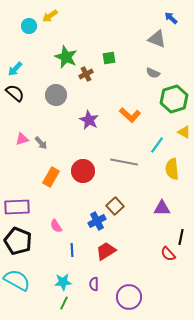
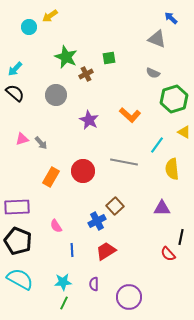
cyan circle: moved 1 px down
cyan semicircle: moved 3 px right, 1 px up
